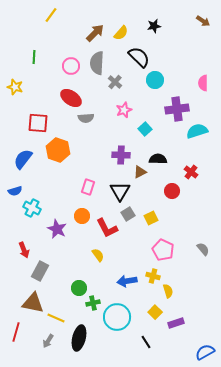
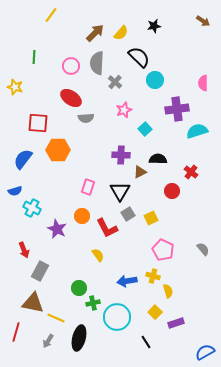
orange hexagon at (58, 150): rotated 20 degrees counterclockwise
